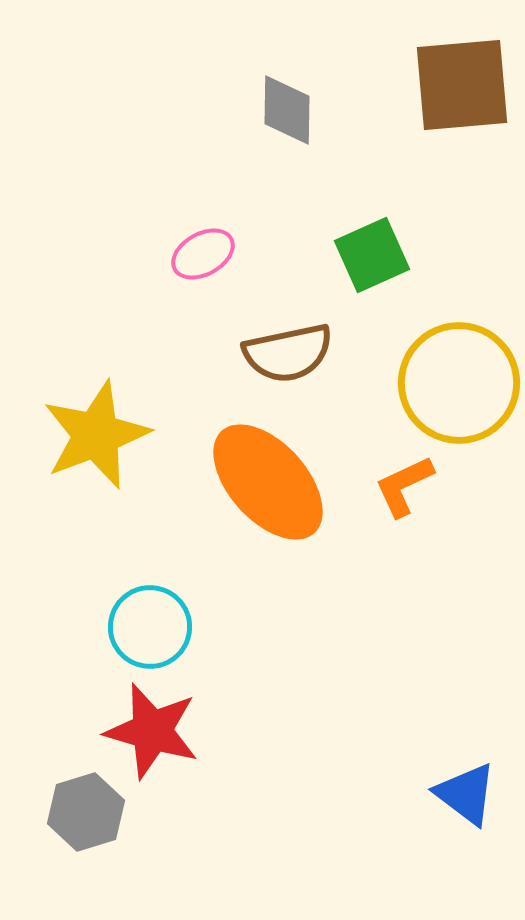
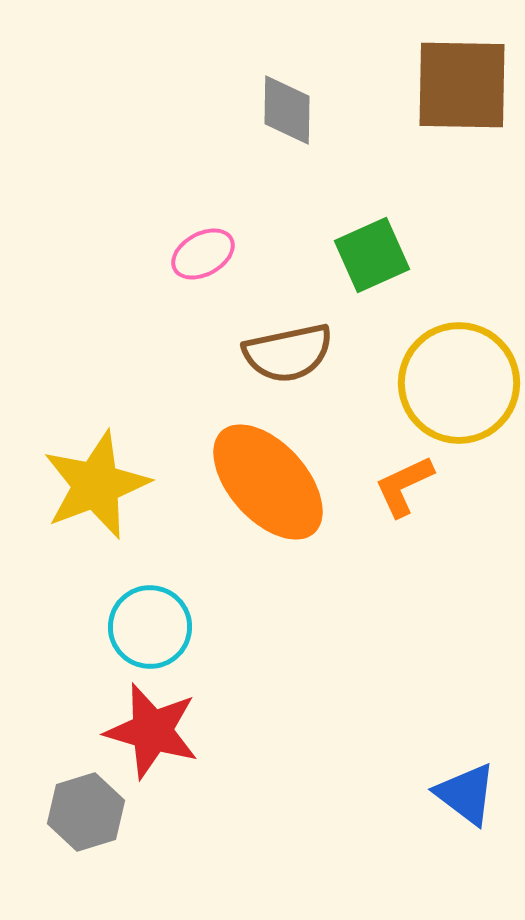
brown square: rotated 6 degrees clockwise
yellow star: moved 50 px down
